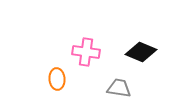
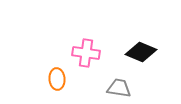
pink cross: moved 1 px down
